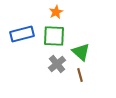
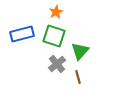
green square: rotated 15 degrees clockwise
green triangle: moved 1 px left, 1 px up; rotated 30 degrees clockwise
brown line: moved 2 px left, 2 px down
